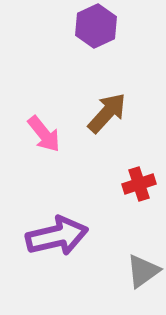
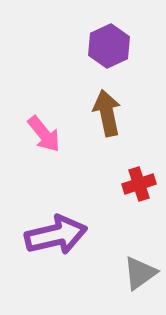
purple hexagon: moved 13 px right, 20 px down
brown arrow: rotated 54 degrees counterclockwise
purple arrow: moved 1 px left, 1 px up
gray triangle: moved 3 px left, 2 px down
